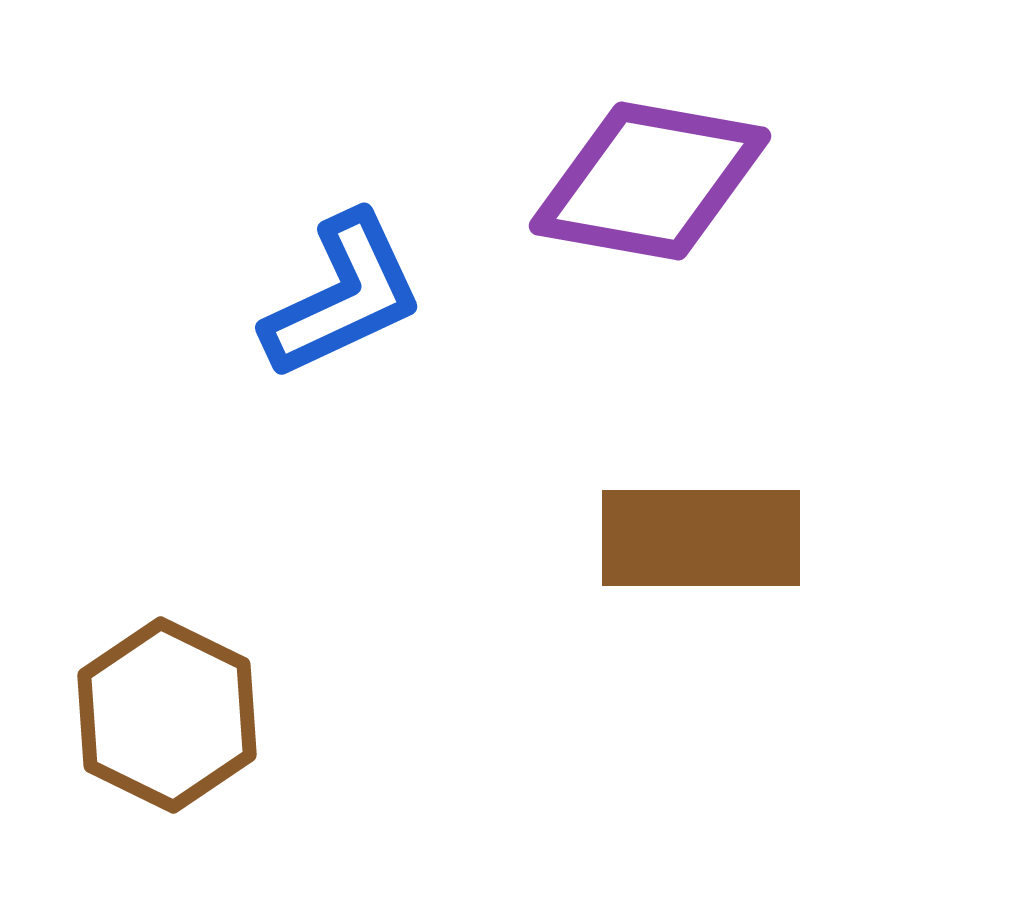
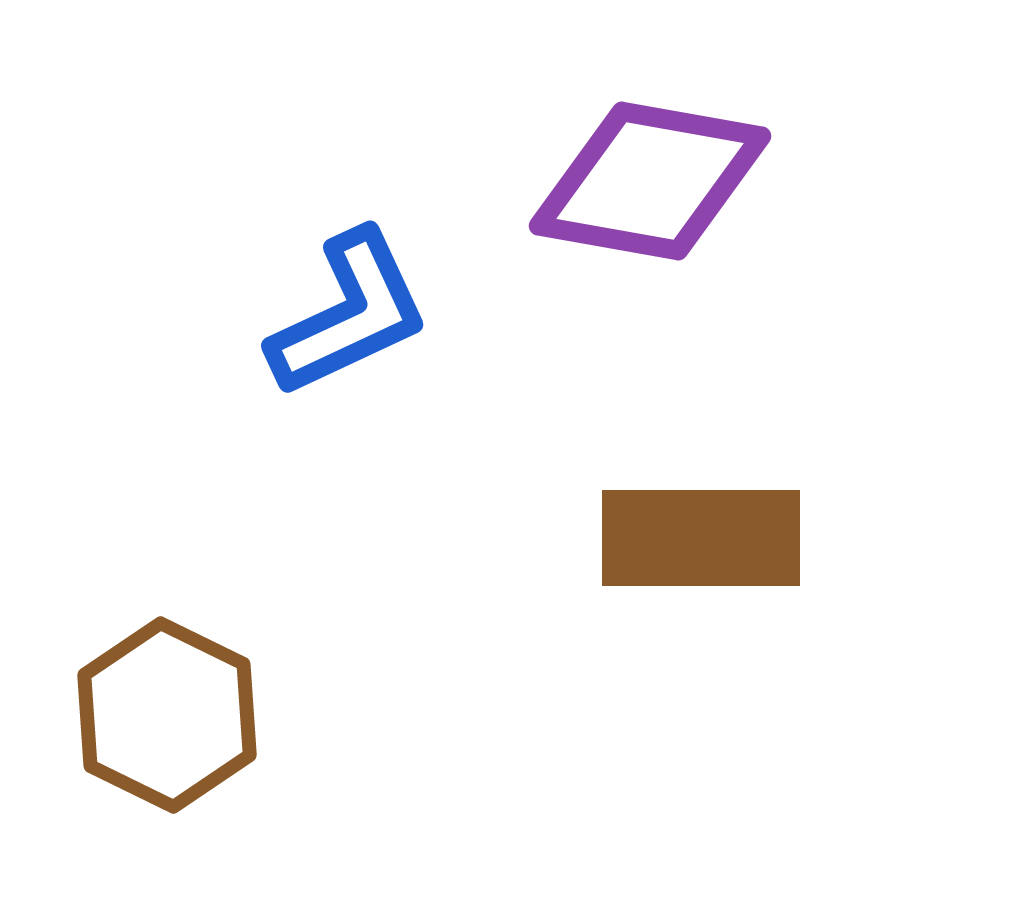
blue L-shape: moved 6 px right, 18 px down
